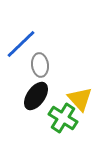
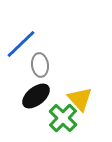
black ellipse: rotated 16 degrees clockwise
green cross: rotated 12 degrees clockwise
